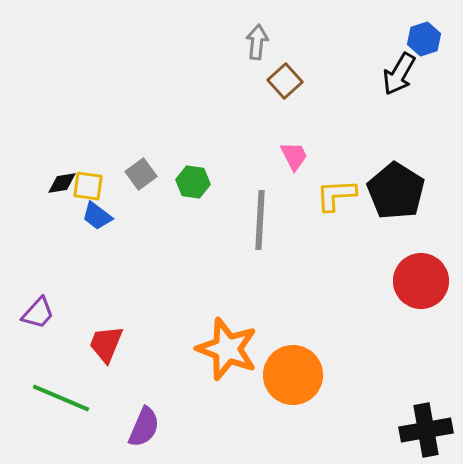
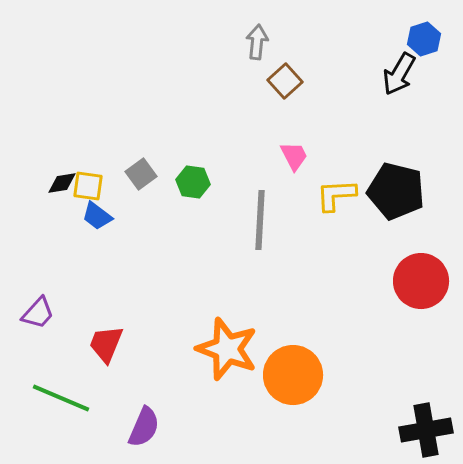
black pentagon: rotated 18 degrees counterclockwise
